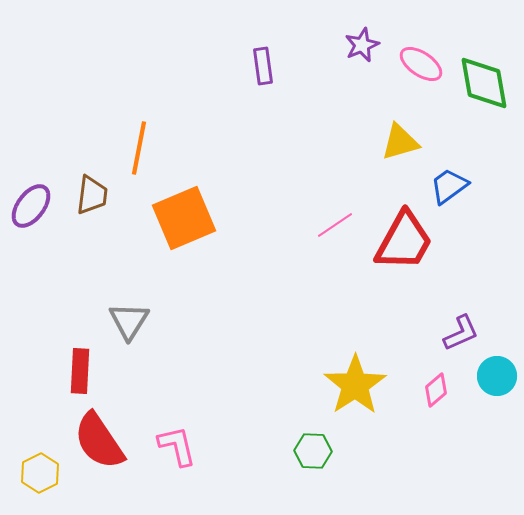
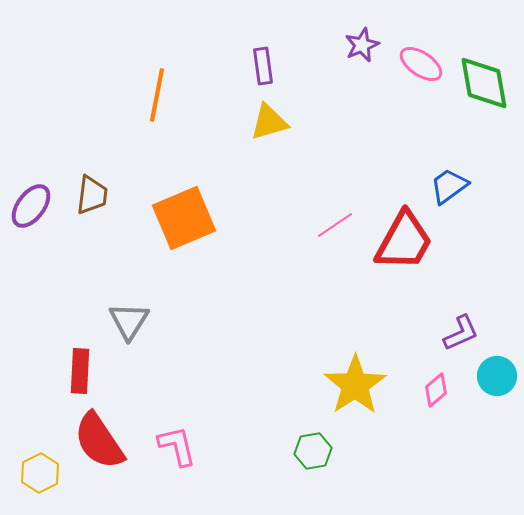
yellow triangle: moved 131 px left, 20 px up
orange line: moved 18 px right, 53 px up
green hexagon: rotated 12 degrees counterclockwise
